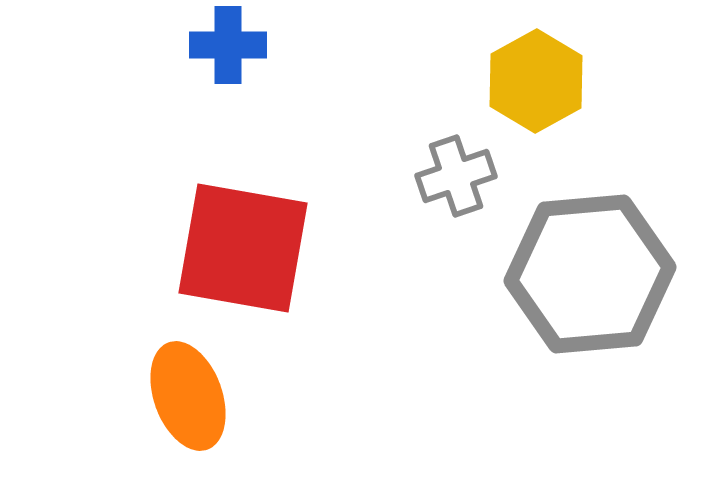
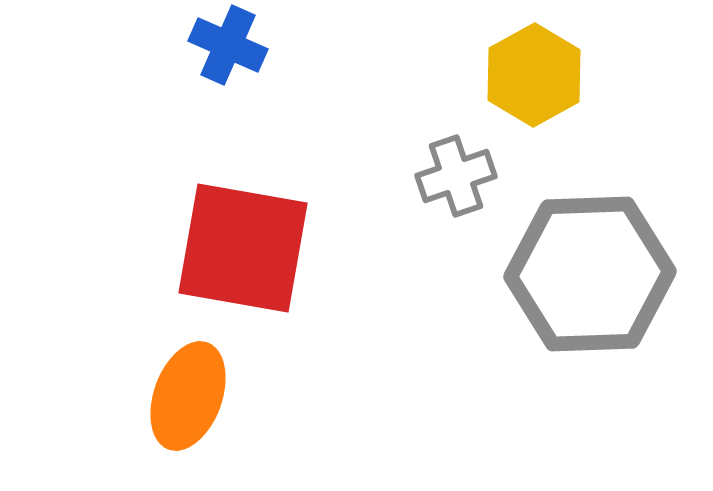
blue cross: rotated 24 degrees clockwise
yellow hexagon: moved 2 px left, 6 px up
gray hexagon: rotated 3 degrees clockwise
orange ellipse: rotated 40 degrees clockwise
